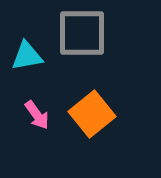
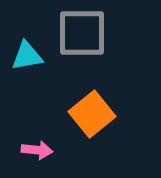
pink arrow: moved 35 px down; rotated 48 degrees counterclockwise
